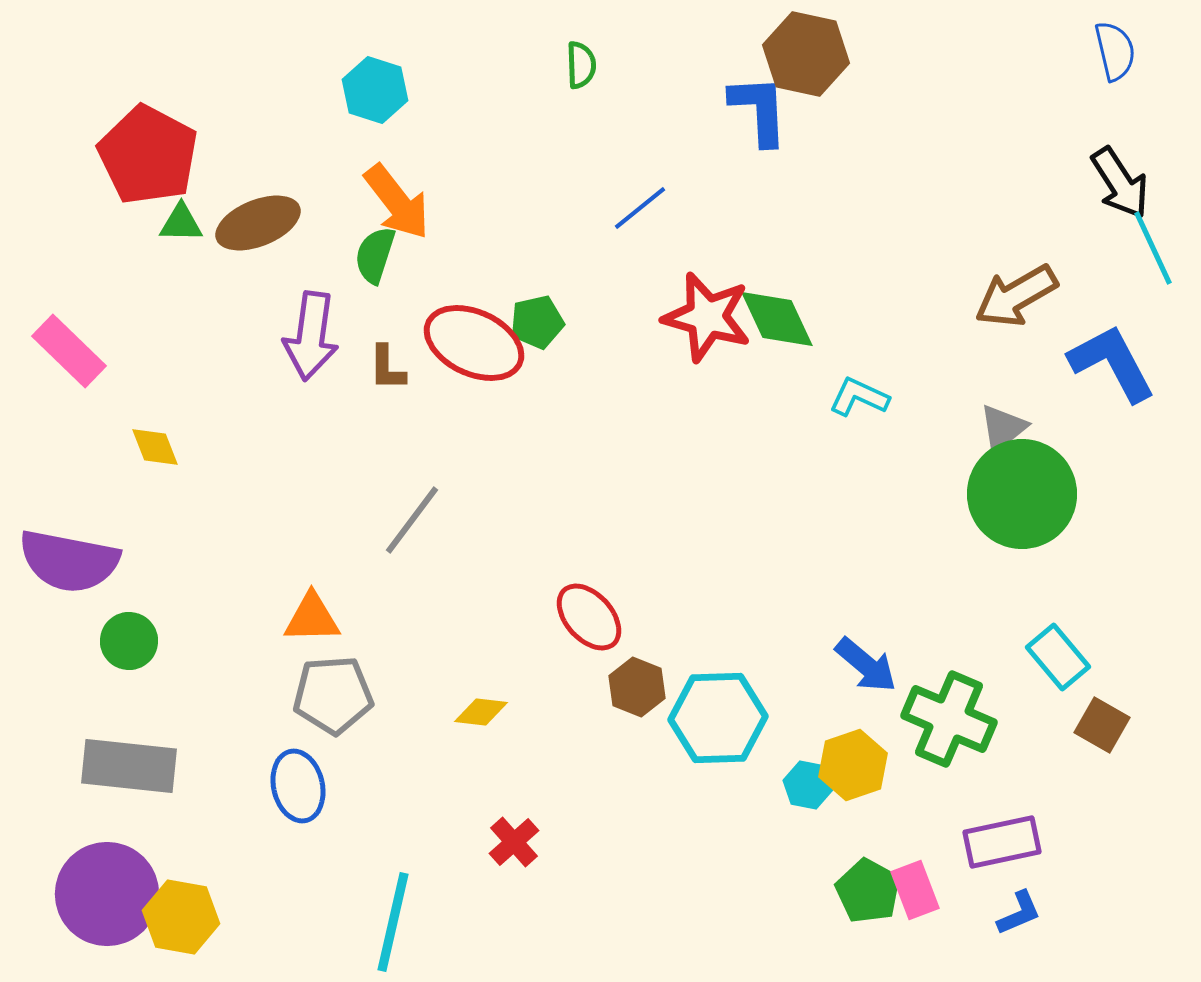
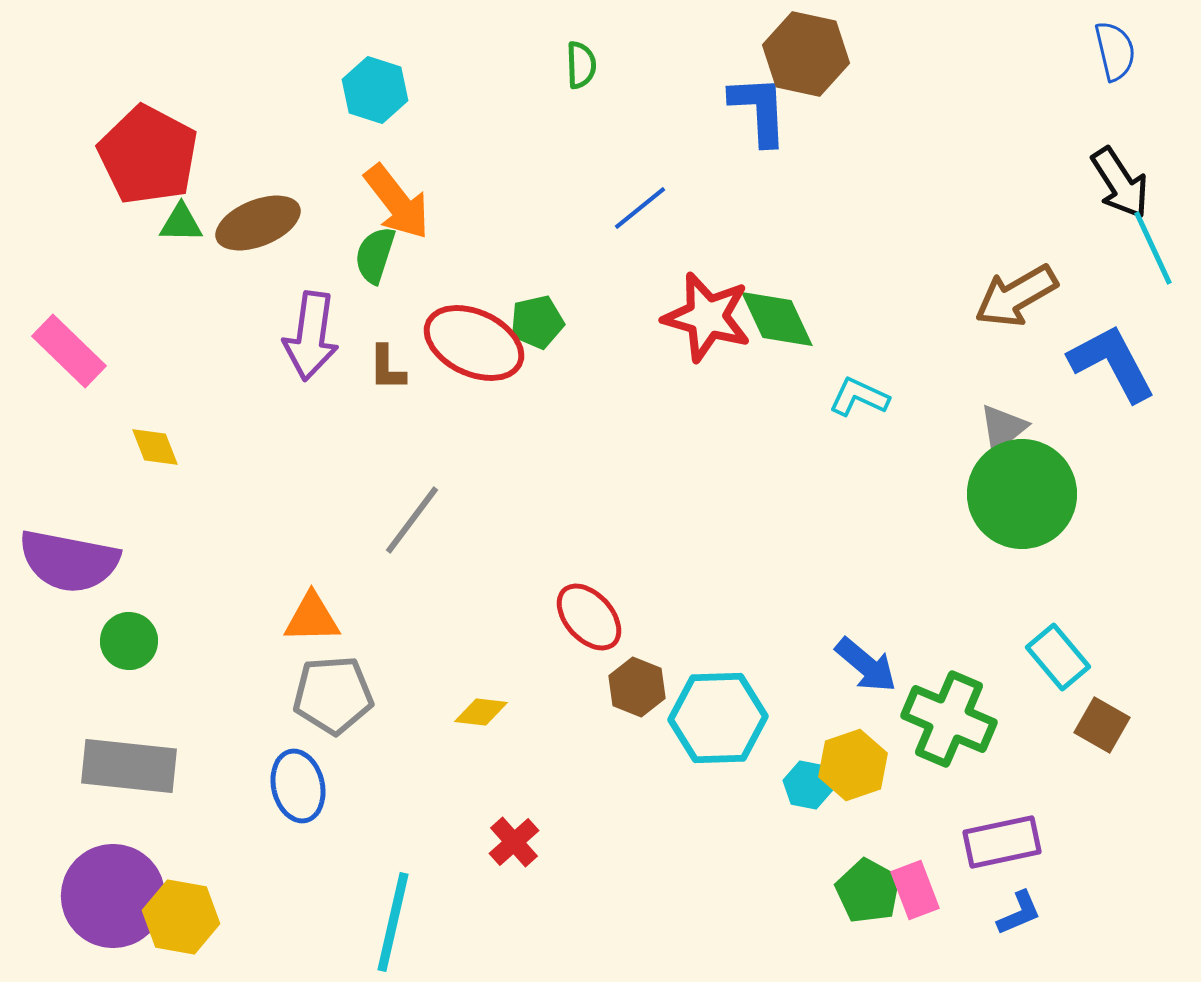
purple circle at (107, 894): moved 6 px right, 2 px down
